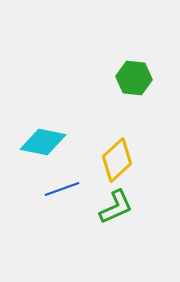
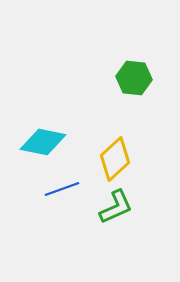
yellow diamond: moved 2 px left, 1 px up
